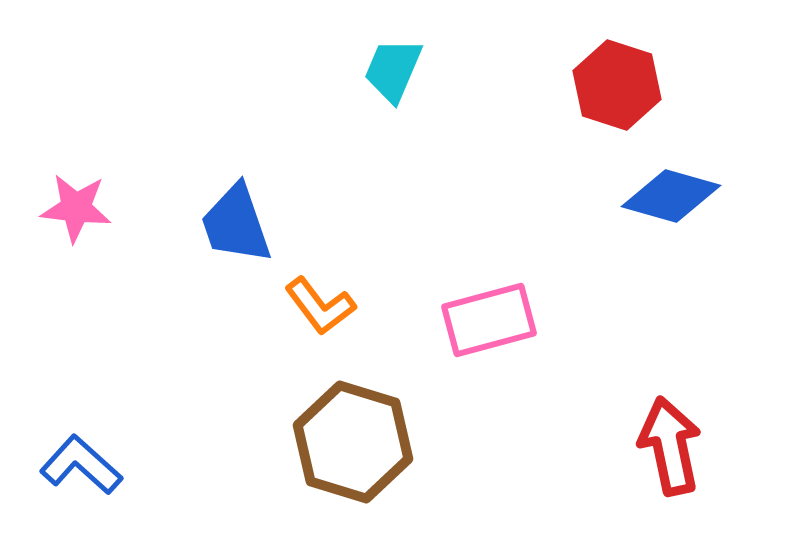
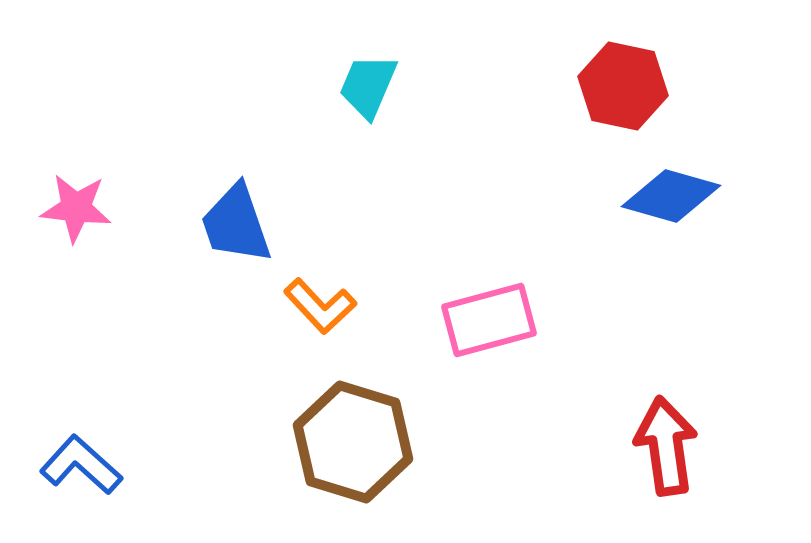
cyan trapezoid: moved 25 px left, 16 px down
red hexagon: moved 6 px right, 1 px down; rotated 6 degrees counterclockwise
orange L-shape: rotated 6 degrees counterclockwise
red arrow: moved 4 px left; rotated 4 degrees clockwise
